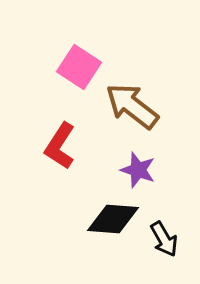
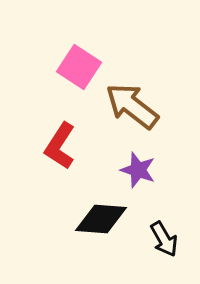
black diamond: moved 12 px left
